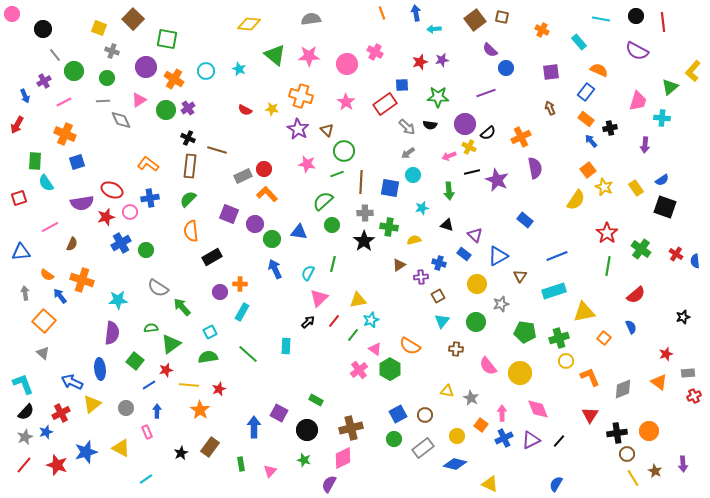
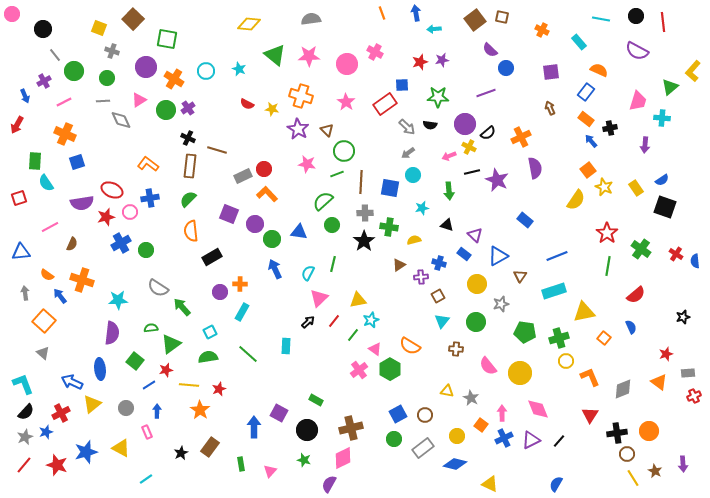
red semicircle at (245, 110): moved 2 px right, 6 px up
